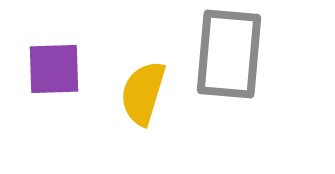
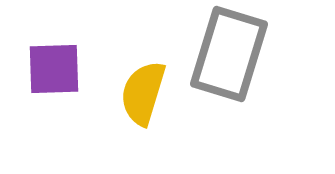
gray rectangle: rotated 12 degrees clockwise
